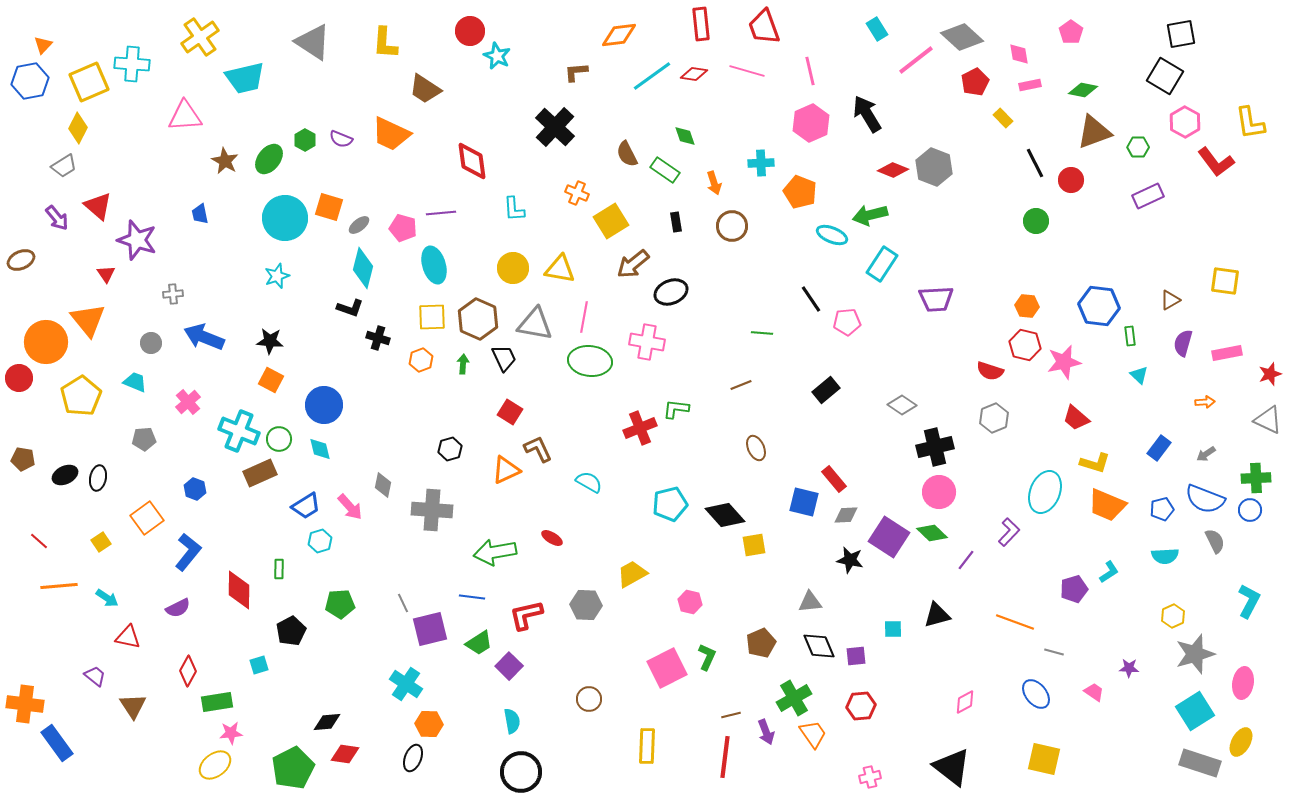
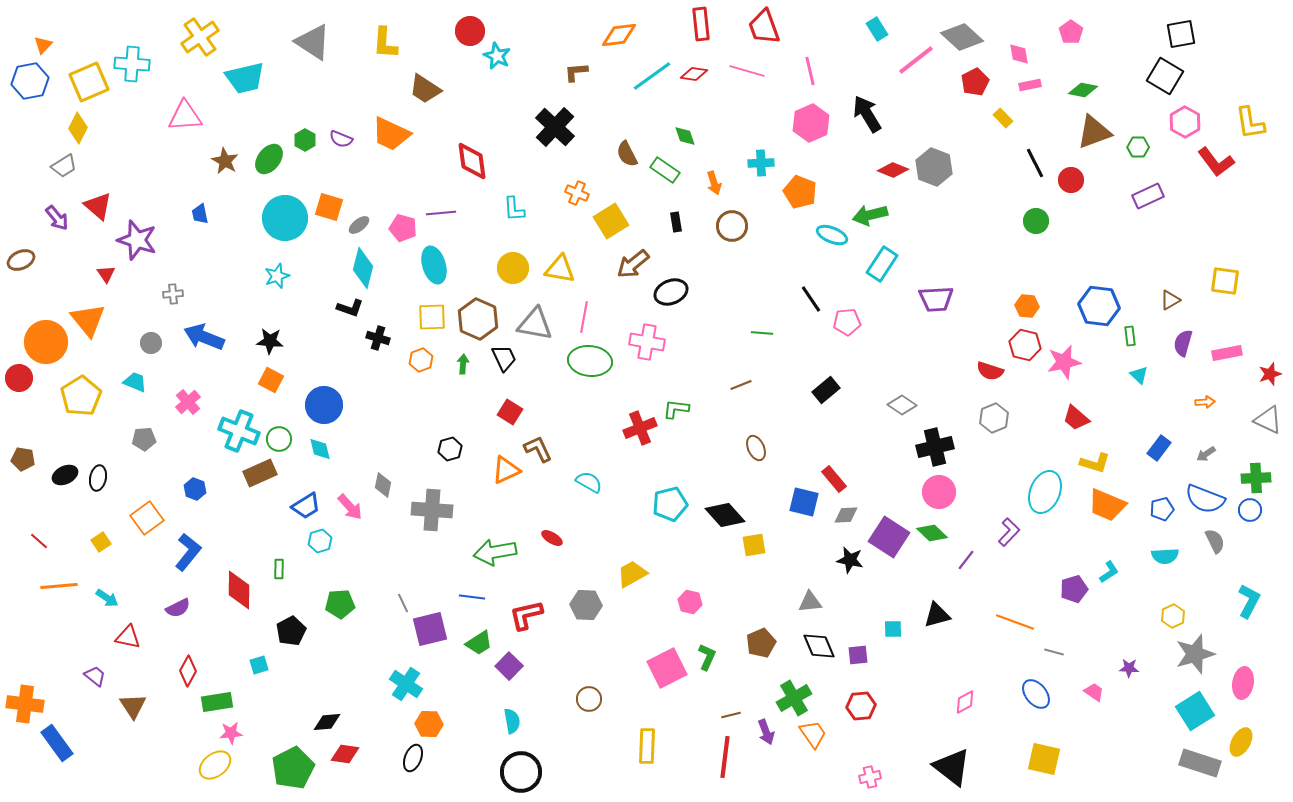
purple square at (856, 656): moved 2 px right, 1 px up
